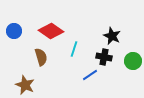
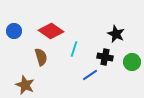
black star: moved 4 px right, 2 px up
black cross: moved 1 px right
green circle: moved 1 px left, 1 px down
